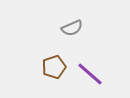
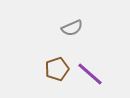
brown pentagon: moved 3 px right, 2 px down
